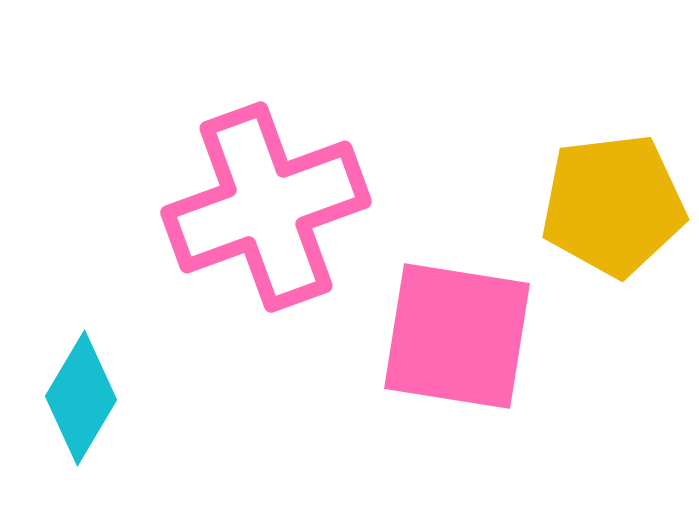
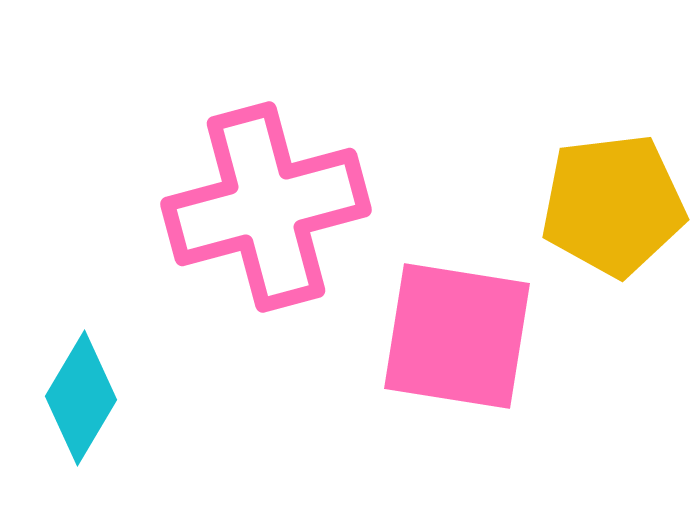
pink cross: rotated 5 degrees clockwise
